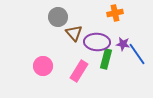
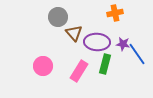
green rectangle: moved 1 px left, 5 px down
